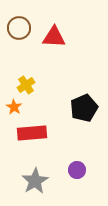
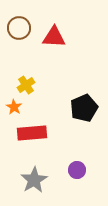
gray star: moved 1 px left, 1 px up
